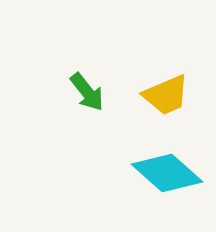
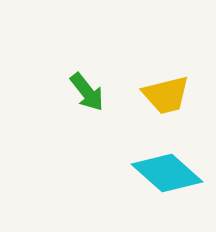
yellow trapezoid: rotated 9 degrees clockwise
